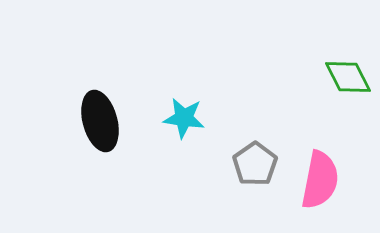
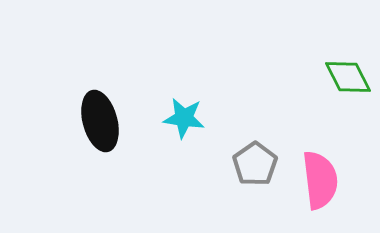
pink semicircle: rotated 18 degrees counterclockwise
